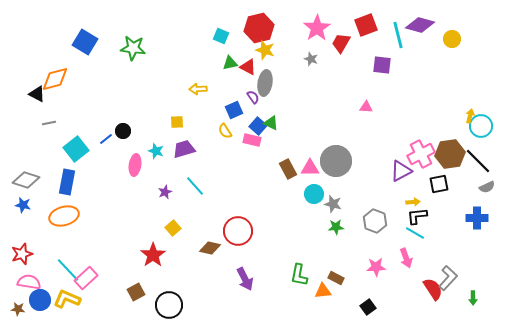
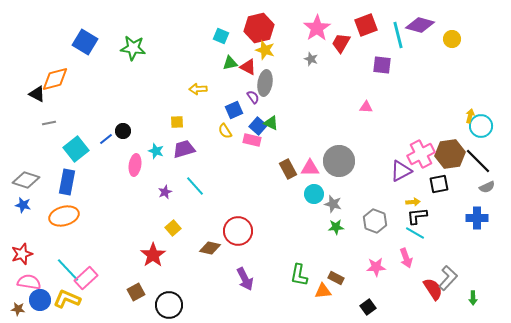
gray circle at (336, 161): moved 3 px right
